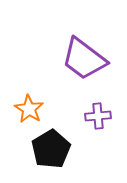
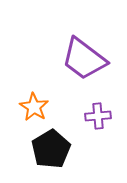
orange star: moved 5 px right, 2 px up
